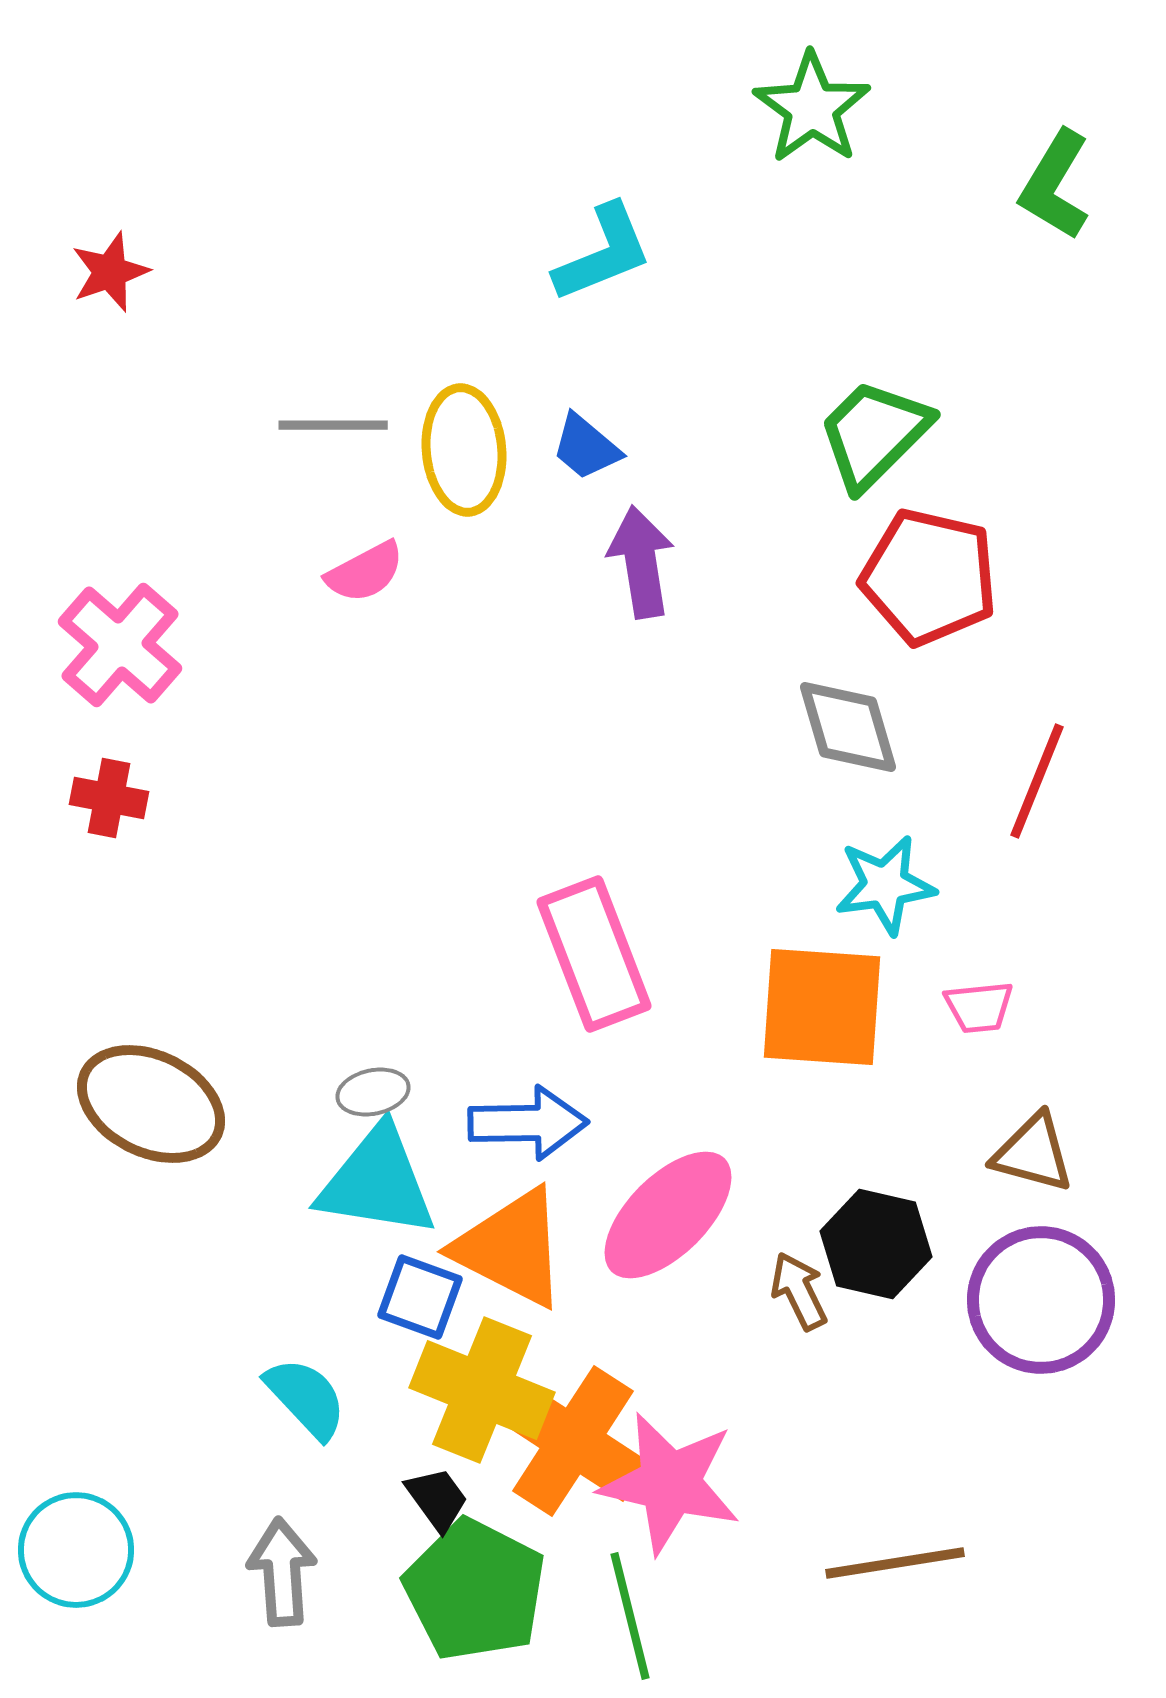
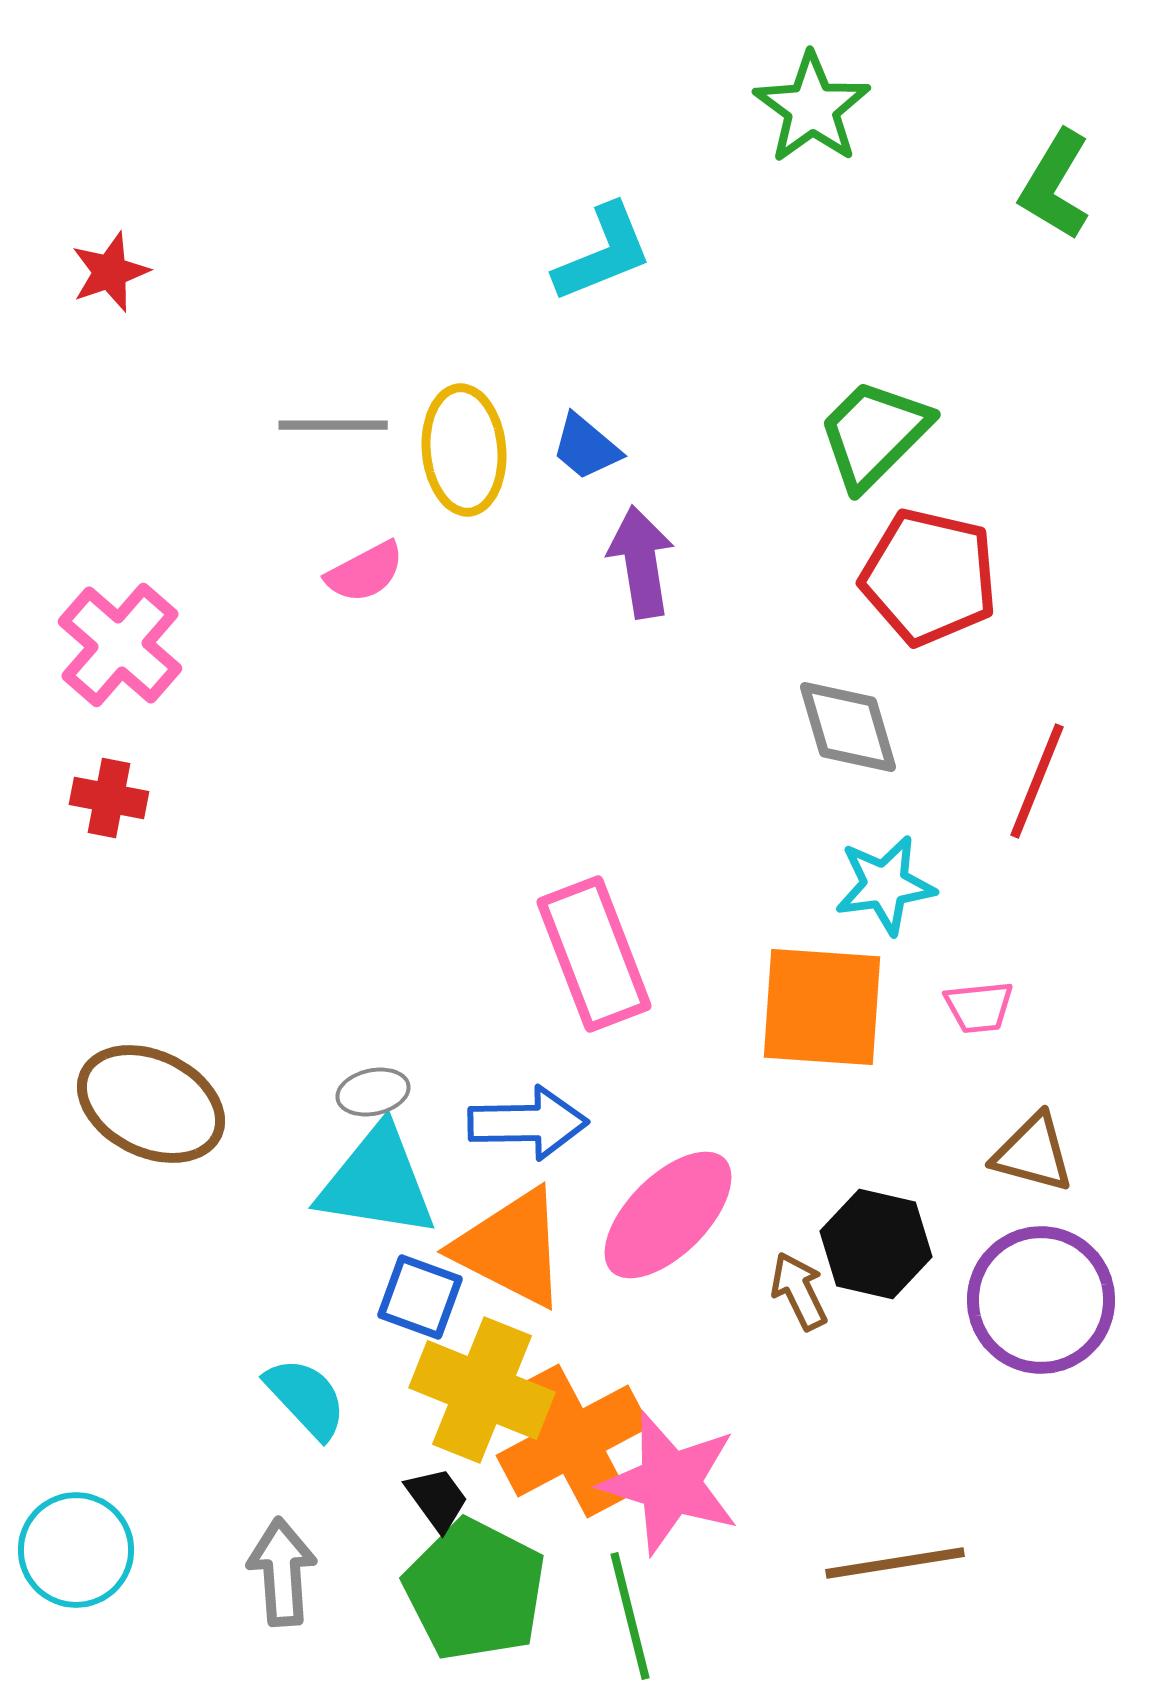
orange cross: rotated 29 degrees clockwise
pink star: rotated 4 degrees clockwise
